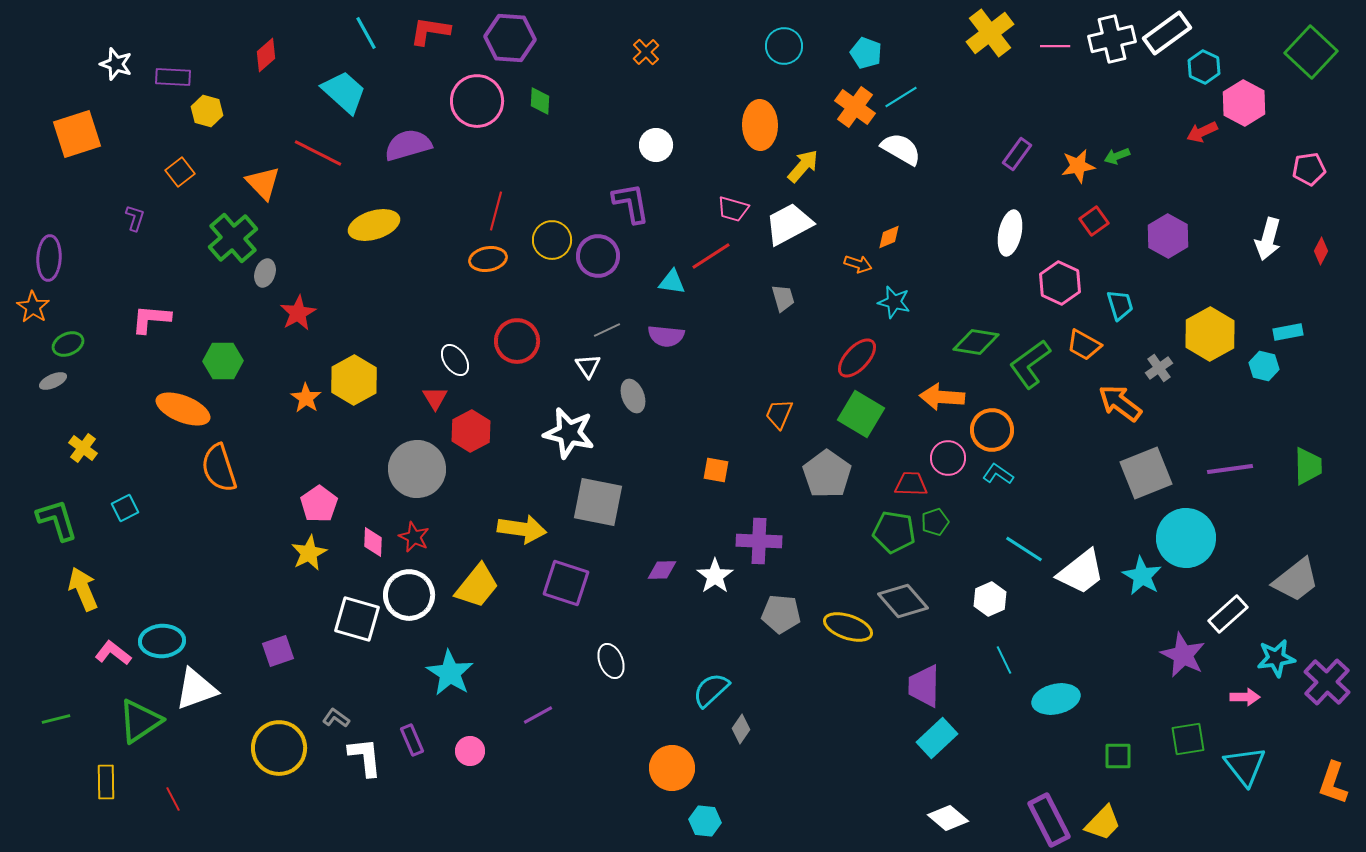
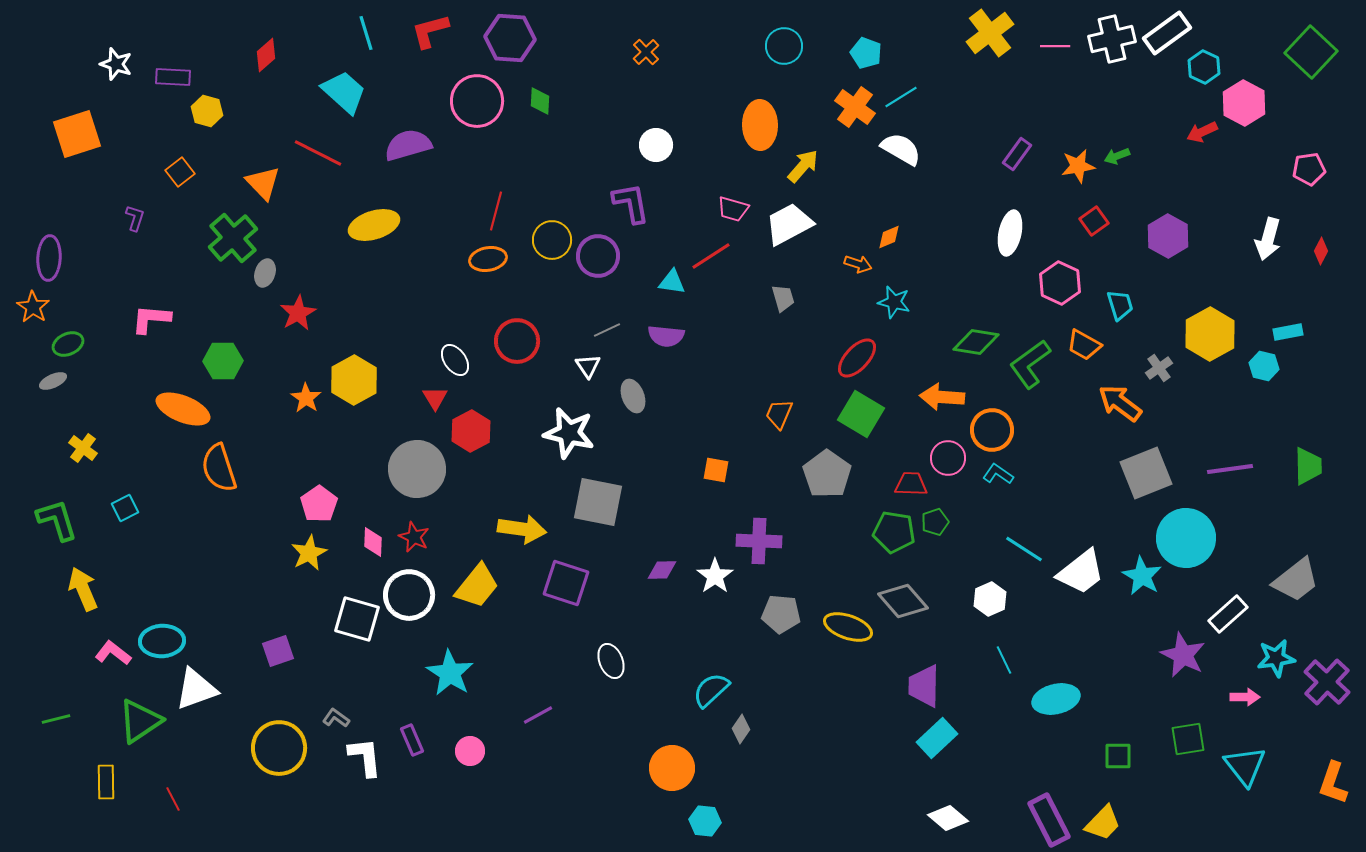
red L-shape at (430, 31): rotated 24 degrees counterclockwise
cyan line at (366, 33): rotated 12 degrees clockwise
